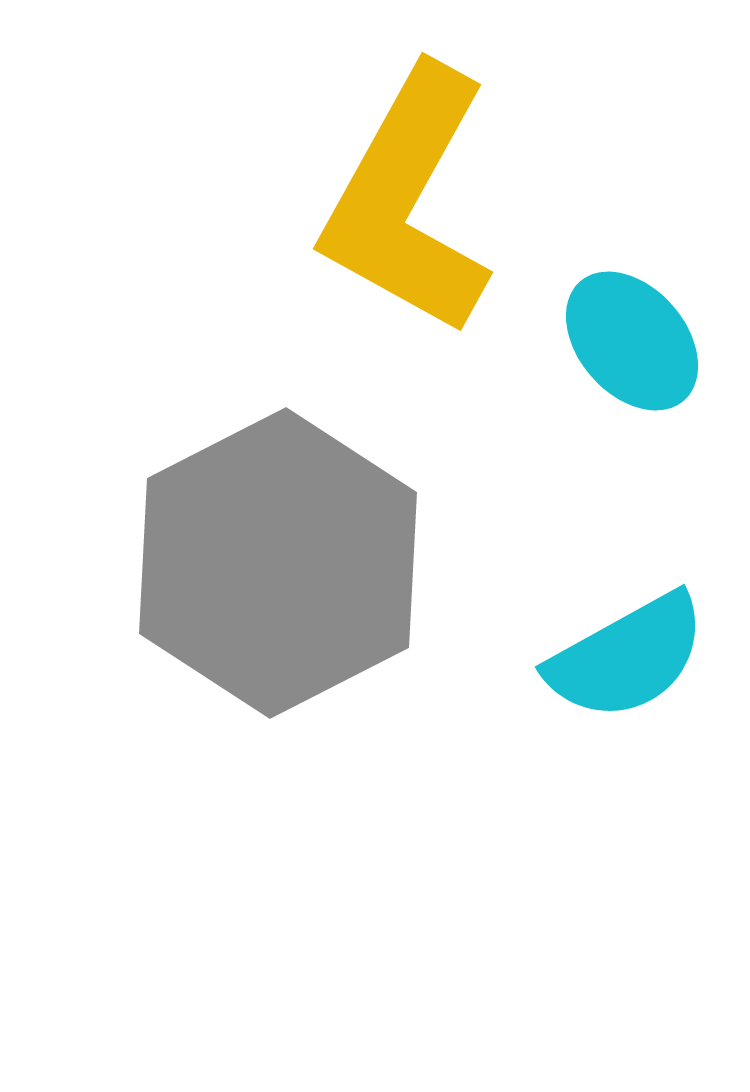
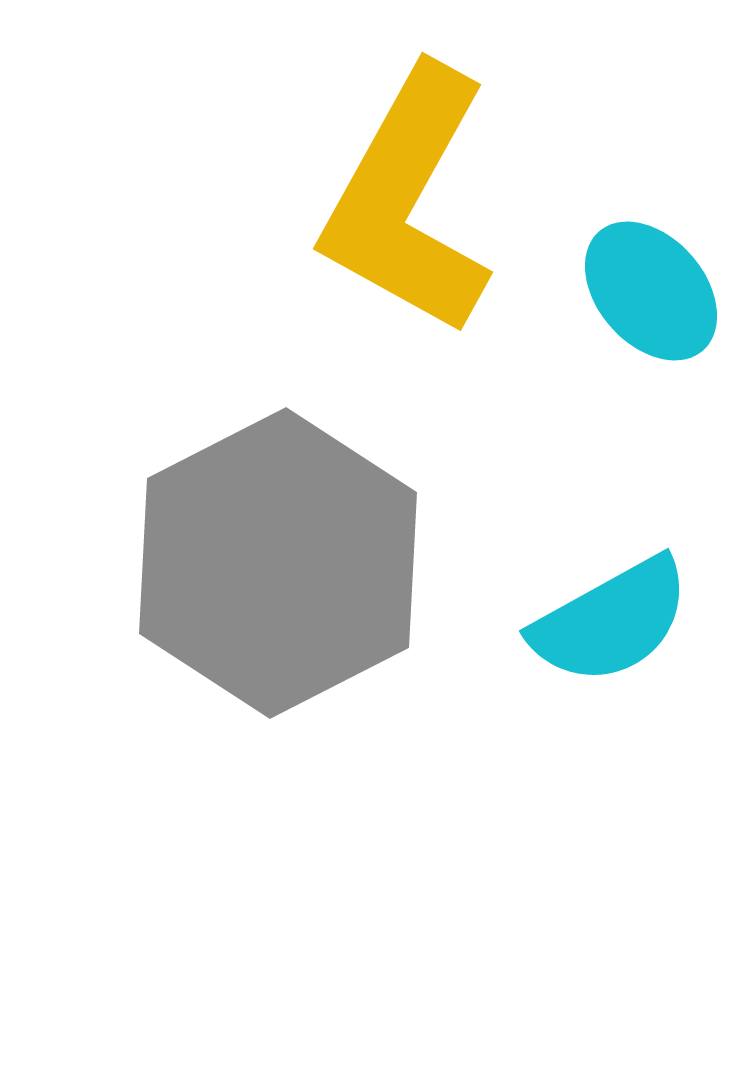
cyan ellipse: moved 19 px right, 50 px up
cyan semicircle: moved 16 px left, 36 px up
